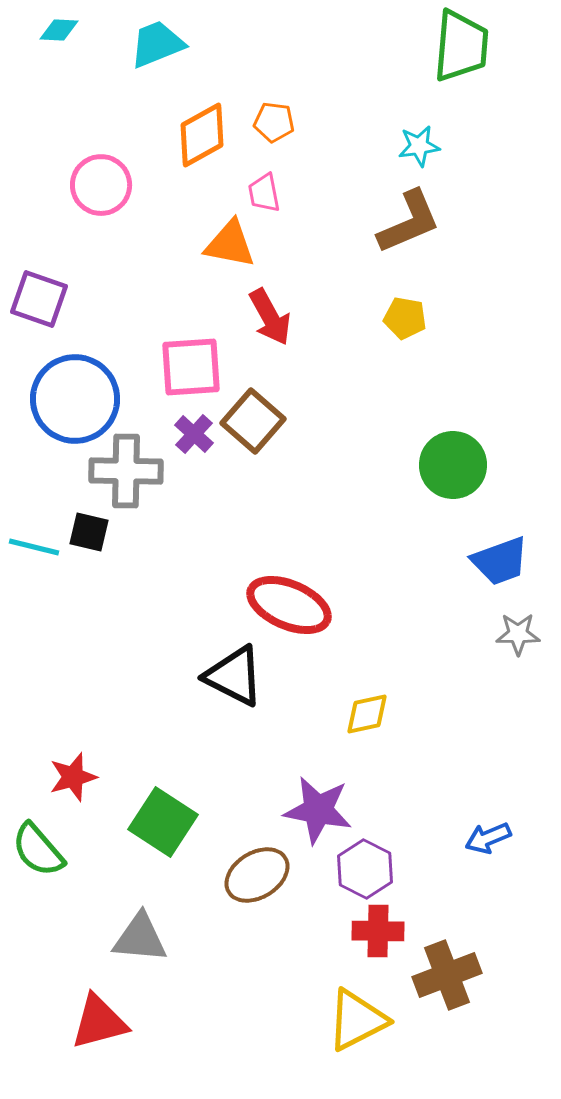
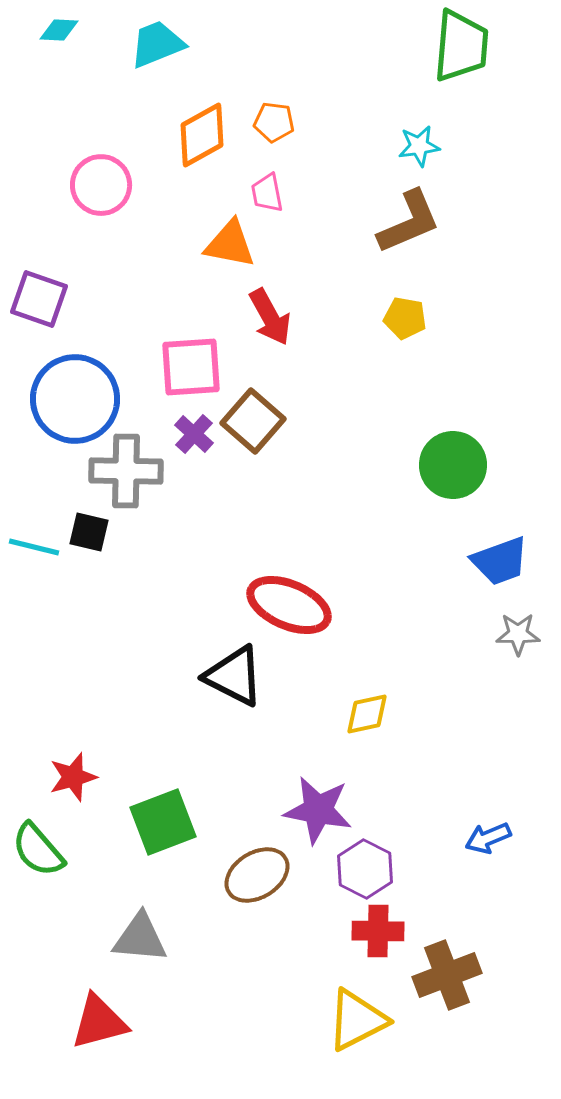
pink trapezoid: moved 3 px right
green square: rotated 36 degrees clockwise
